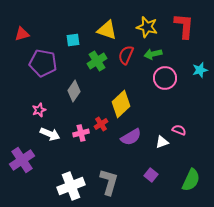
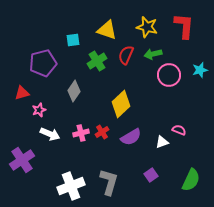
red triangle: moved 59 px down
purple pentagon: rotated 24 degrees counterclockwise
pink circle: moved 4 px right, 3 px up
red cross: moved 1 px right, 8 px down
purple square: rotated 16 degrees clockwise
